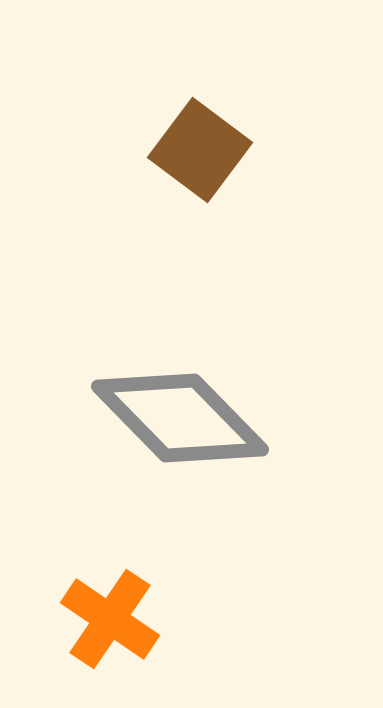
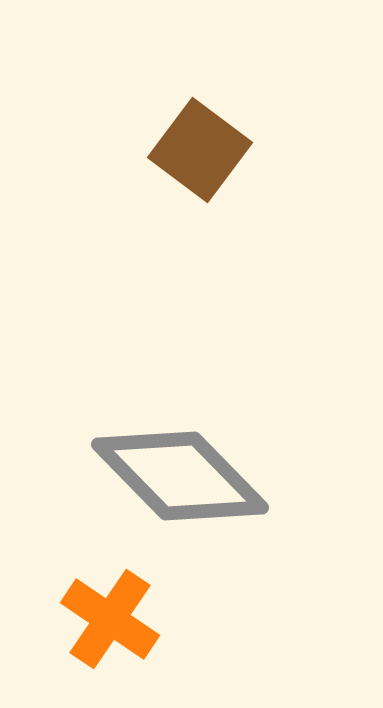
gray diamond: moved 58 px down
